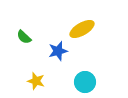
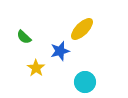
yellow ellipse: rotated 15 degrees counterclockwise
blue star: moved 2 px right
yellow star: moved 13 px up; rotated 18 degrees clockwise
